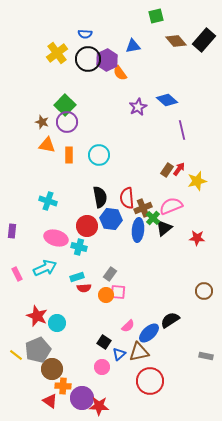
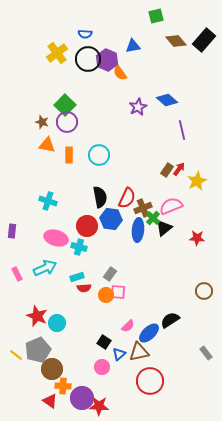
purple hexagon at (107, 60): rotated 10 degrees counterclockwise
yellow star at (197, 181): rotated 12 degrees counterclockwise
red semicircle at (127, 198): rotated 150 degrees counterclockwise
gray rectangle at (206, 356): moved 3 px up; rotated 40 degrees clockwise
